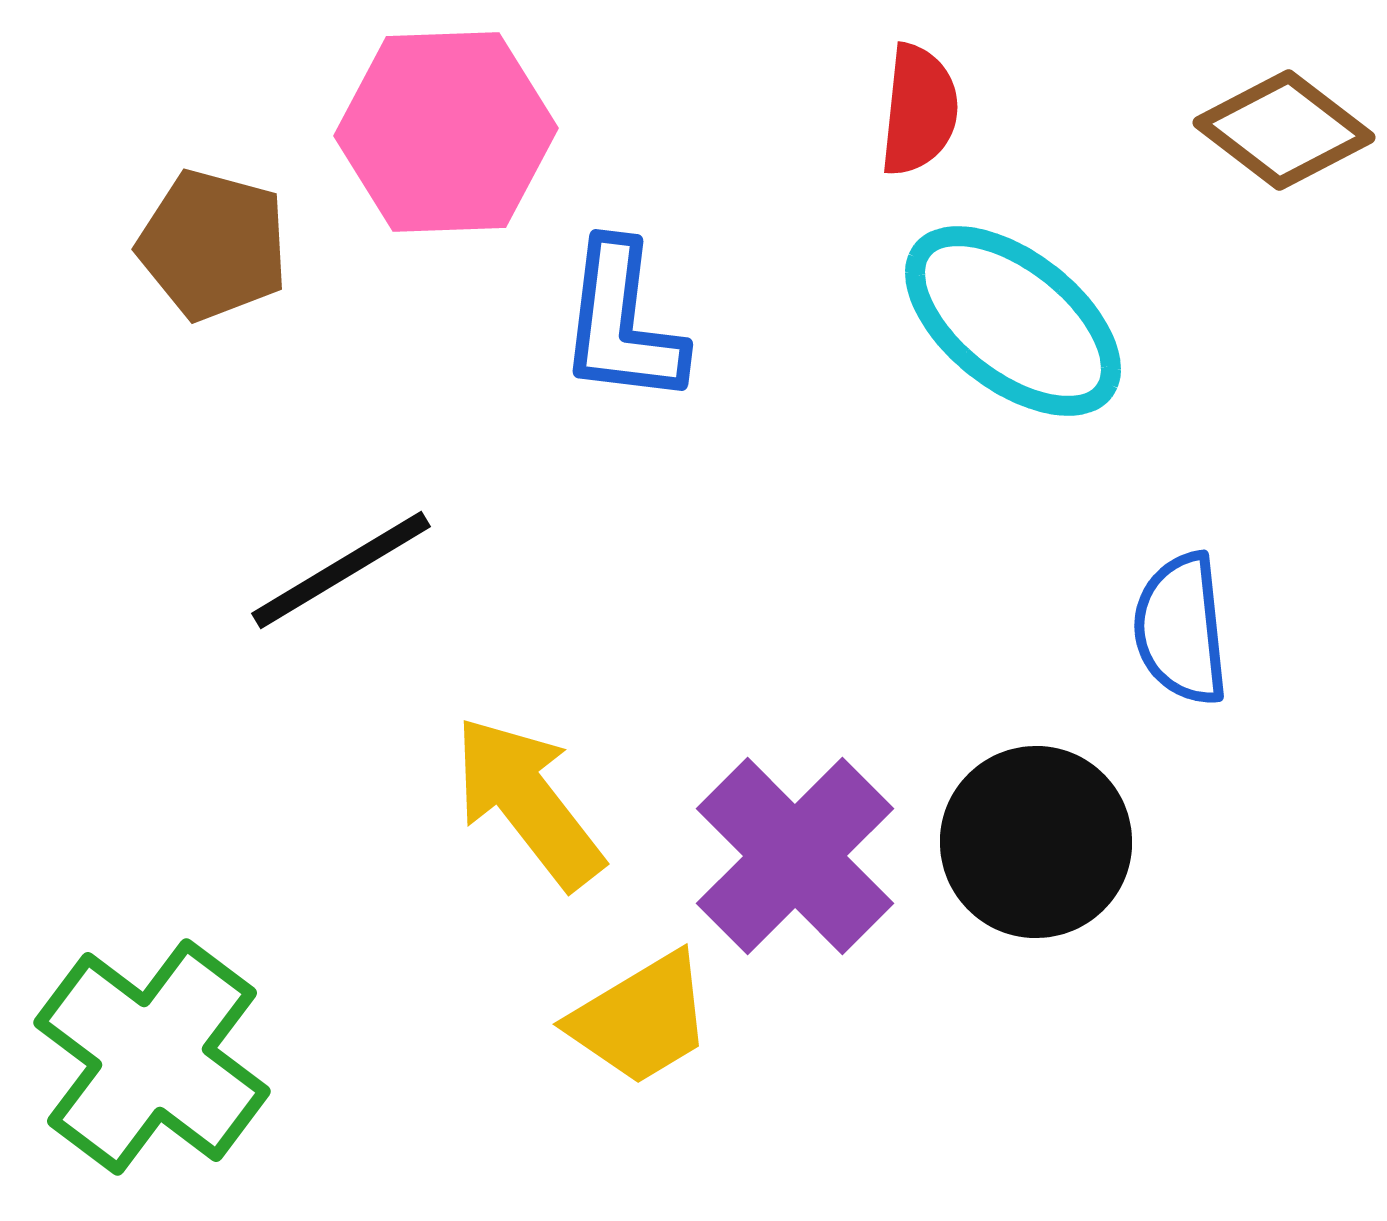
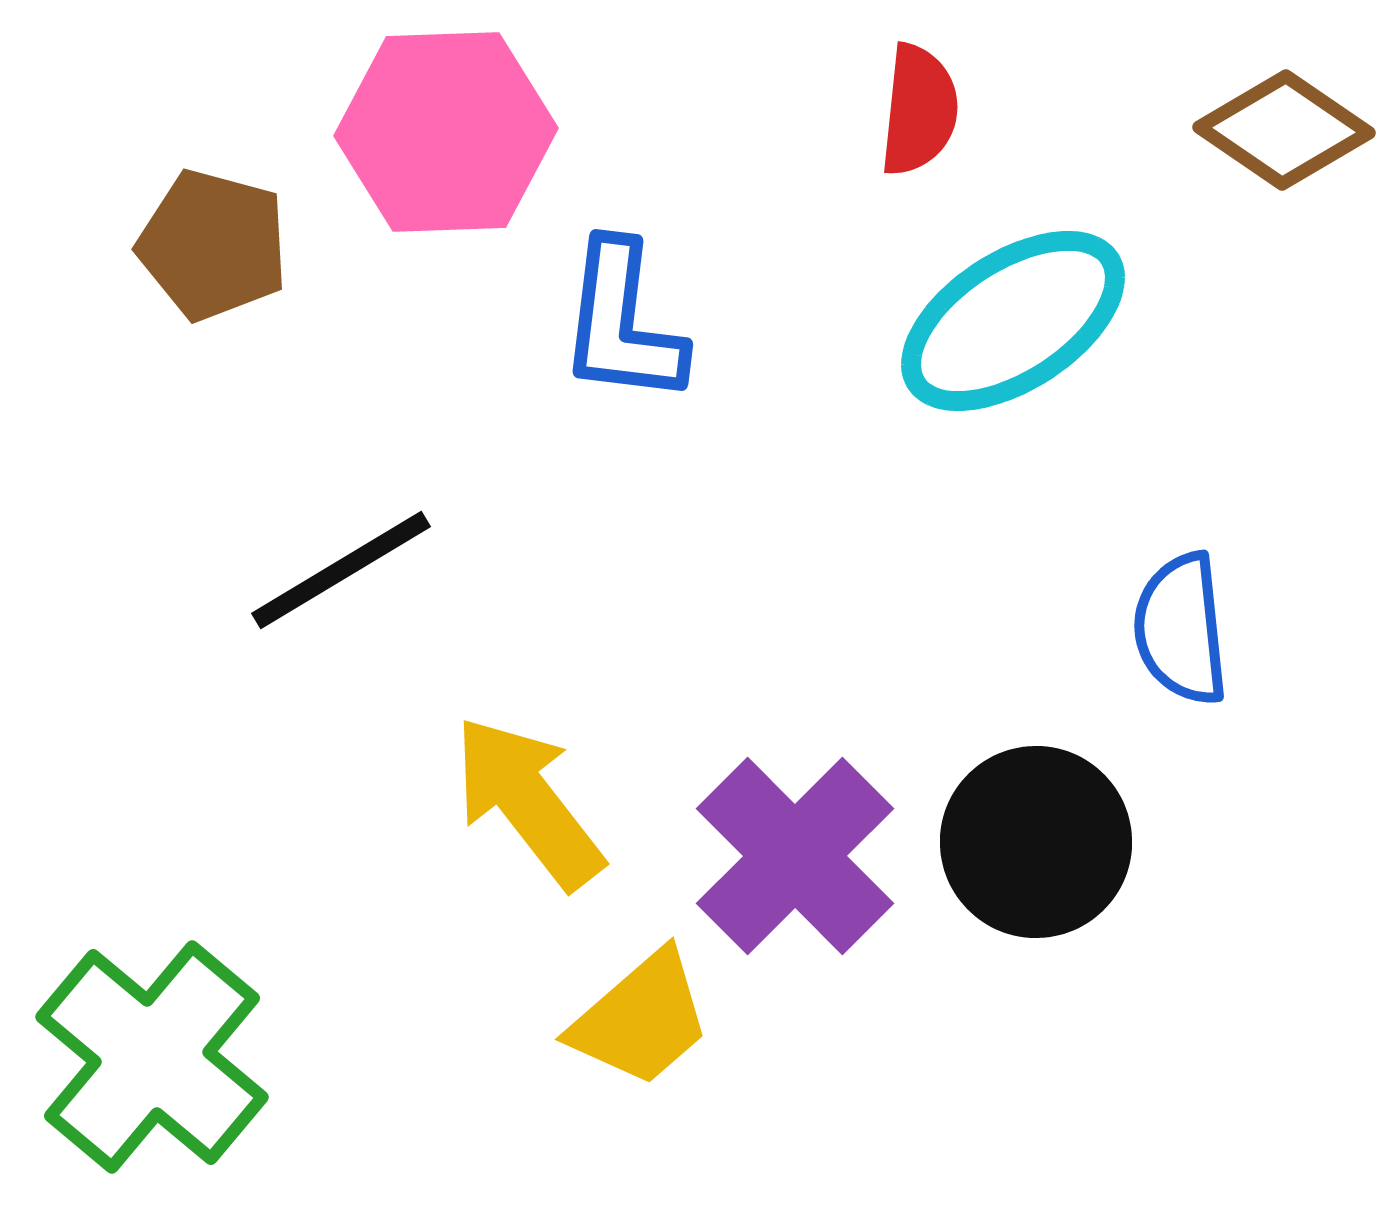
brown diamond: rotated 3 degrees counterclockwise
cyan ellipse: rotated 71 degrees counterclockwise
yellow trapezoid: rotated 10 degrees counterclockwise
green cross: rotated 3 degrees clockwise
